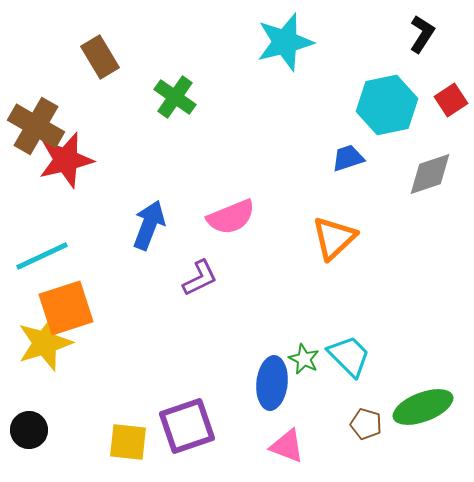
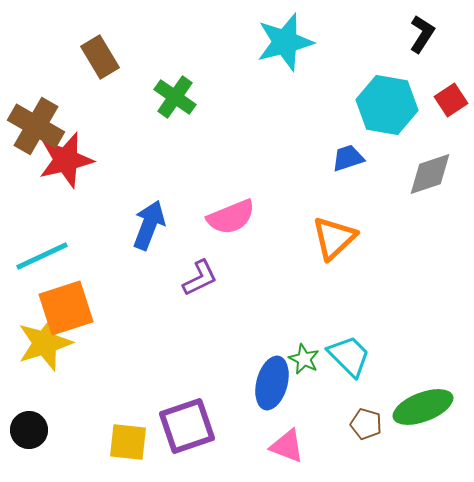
cyan hexagon: rotated 22 degrees clockwise
blue ellipse: rotated 9 degrees clockwise
